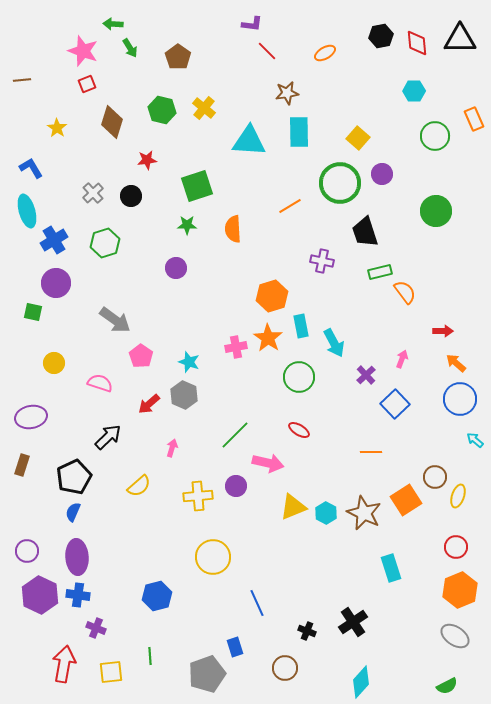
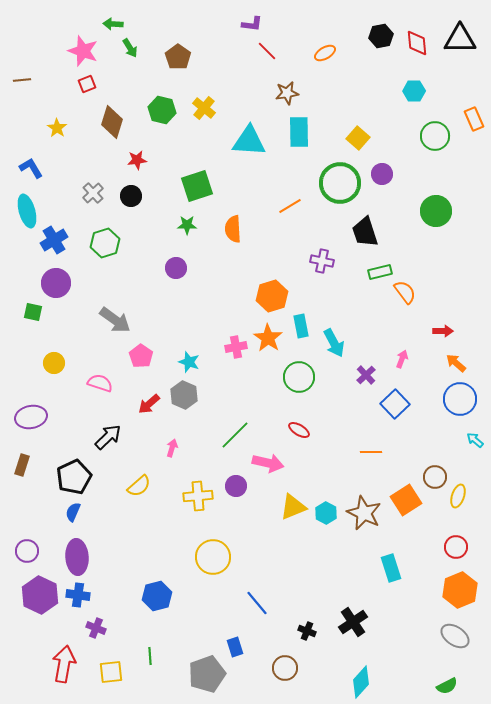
red star at (147, 160): moved 10 px left
blue line at (257, 603): rotated 16 degrees counterclockwise
